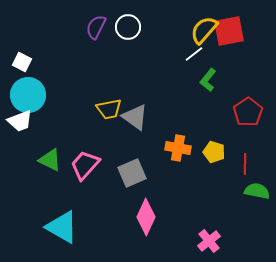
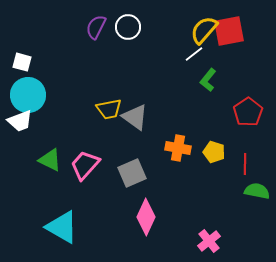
white square: rotated 12 degrees counterclockwise
